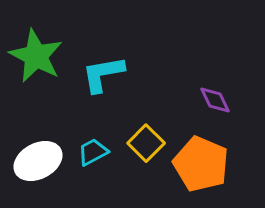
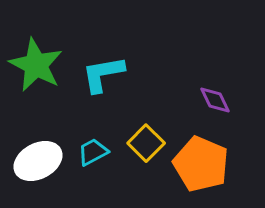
green star: moved 9 px down
